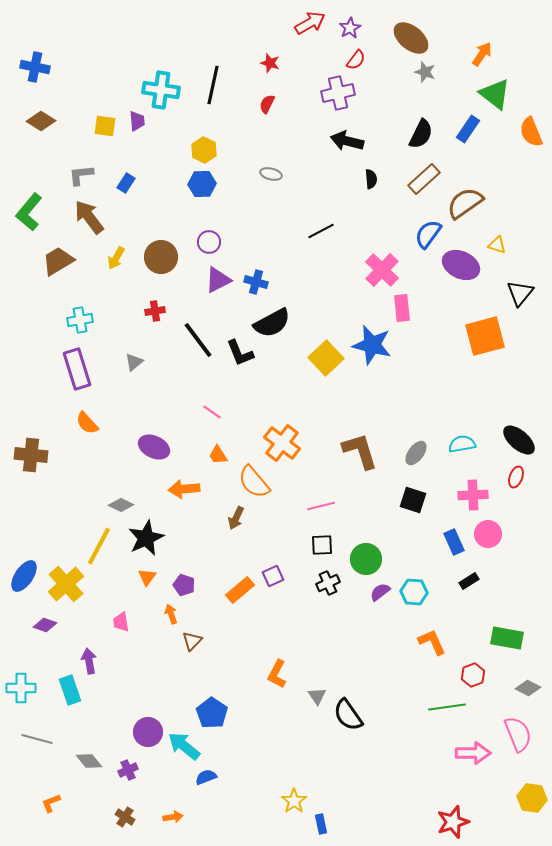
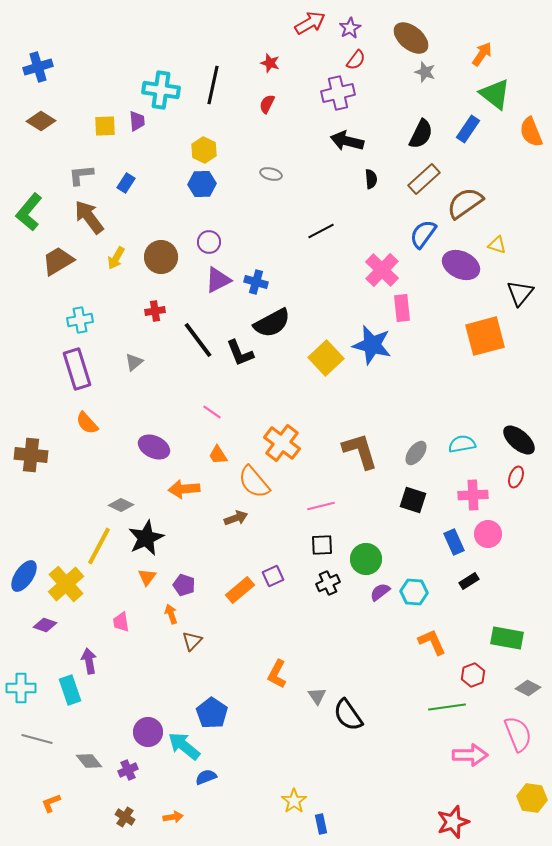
blue cross at (35, 67): moved 3 px right; rotated 28 degrees counterclockwise
yellow square at (105, 126): rotated 10 degrees counterclockwise
blue semicircle at (428, 234): moved 5 px left
brown arrow at (236, 518): rotated 135 degrees counterclockwise
pink arrow at (473, 753): moved 3 px left, 2 px down
